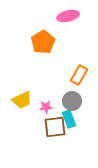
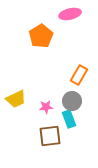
pink ellipse: moved 2 px right, 2 px up
orange pentagon: moved 2 px left, 6 px up
yellow trapezoid: moved 6 px left, 1 px up
brown square: moved 5 px left, 9 px down
